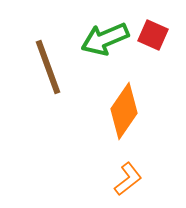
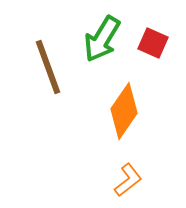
red square: moved 8 px down
green arrow: moved 3 px left; rotated 36 degrees counterclockwise
orange L-shape: moved 1 px down
